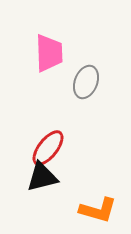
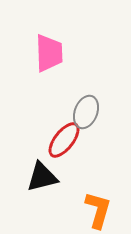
gray ellipse: moved 30 px down
red ellipse: moved 16 px right, 8 px up
orange L-shape: rotated 90 degrees counterclockwise
